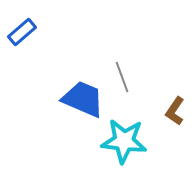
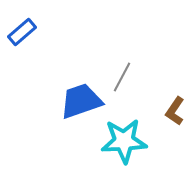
gray line: rotated 48 degrees clockwise
blue trapezoid: moved 2 px left, 2 px down; rotated 42 degrees counterclockwise
cyan star: rotated 9 degrees counterclockwise
